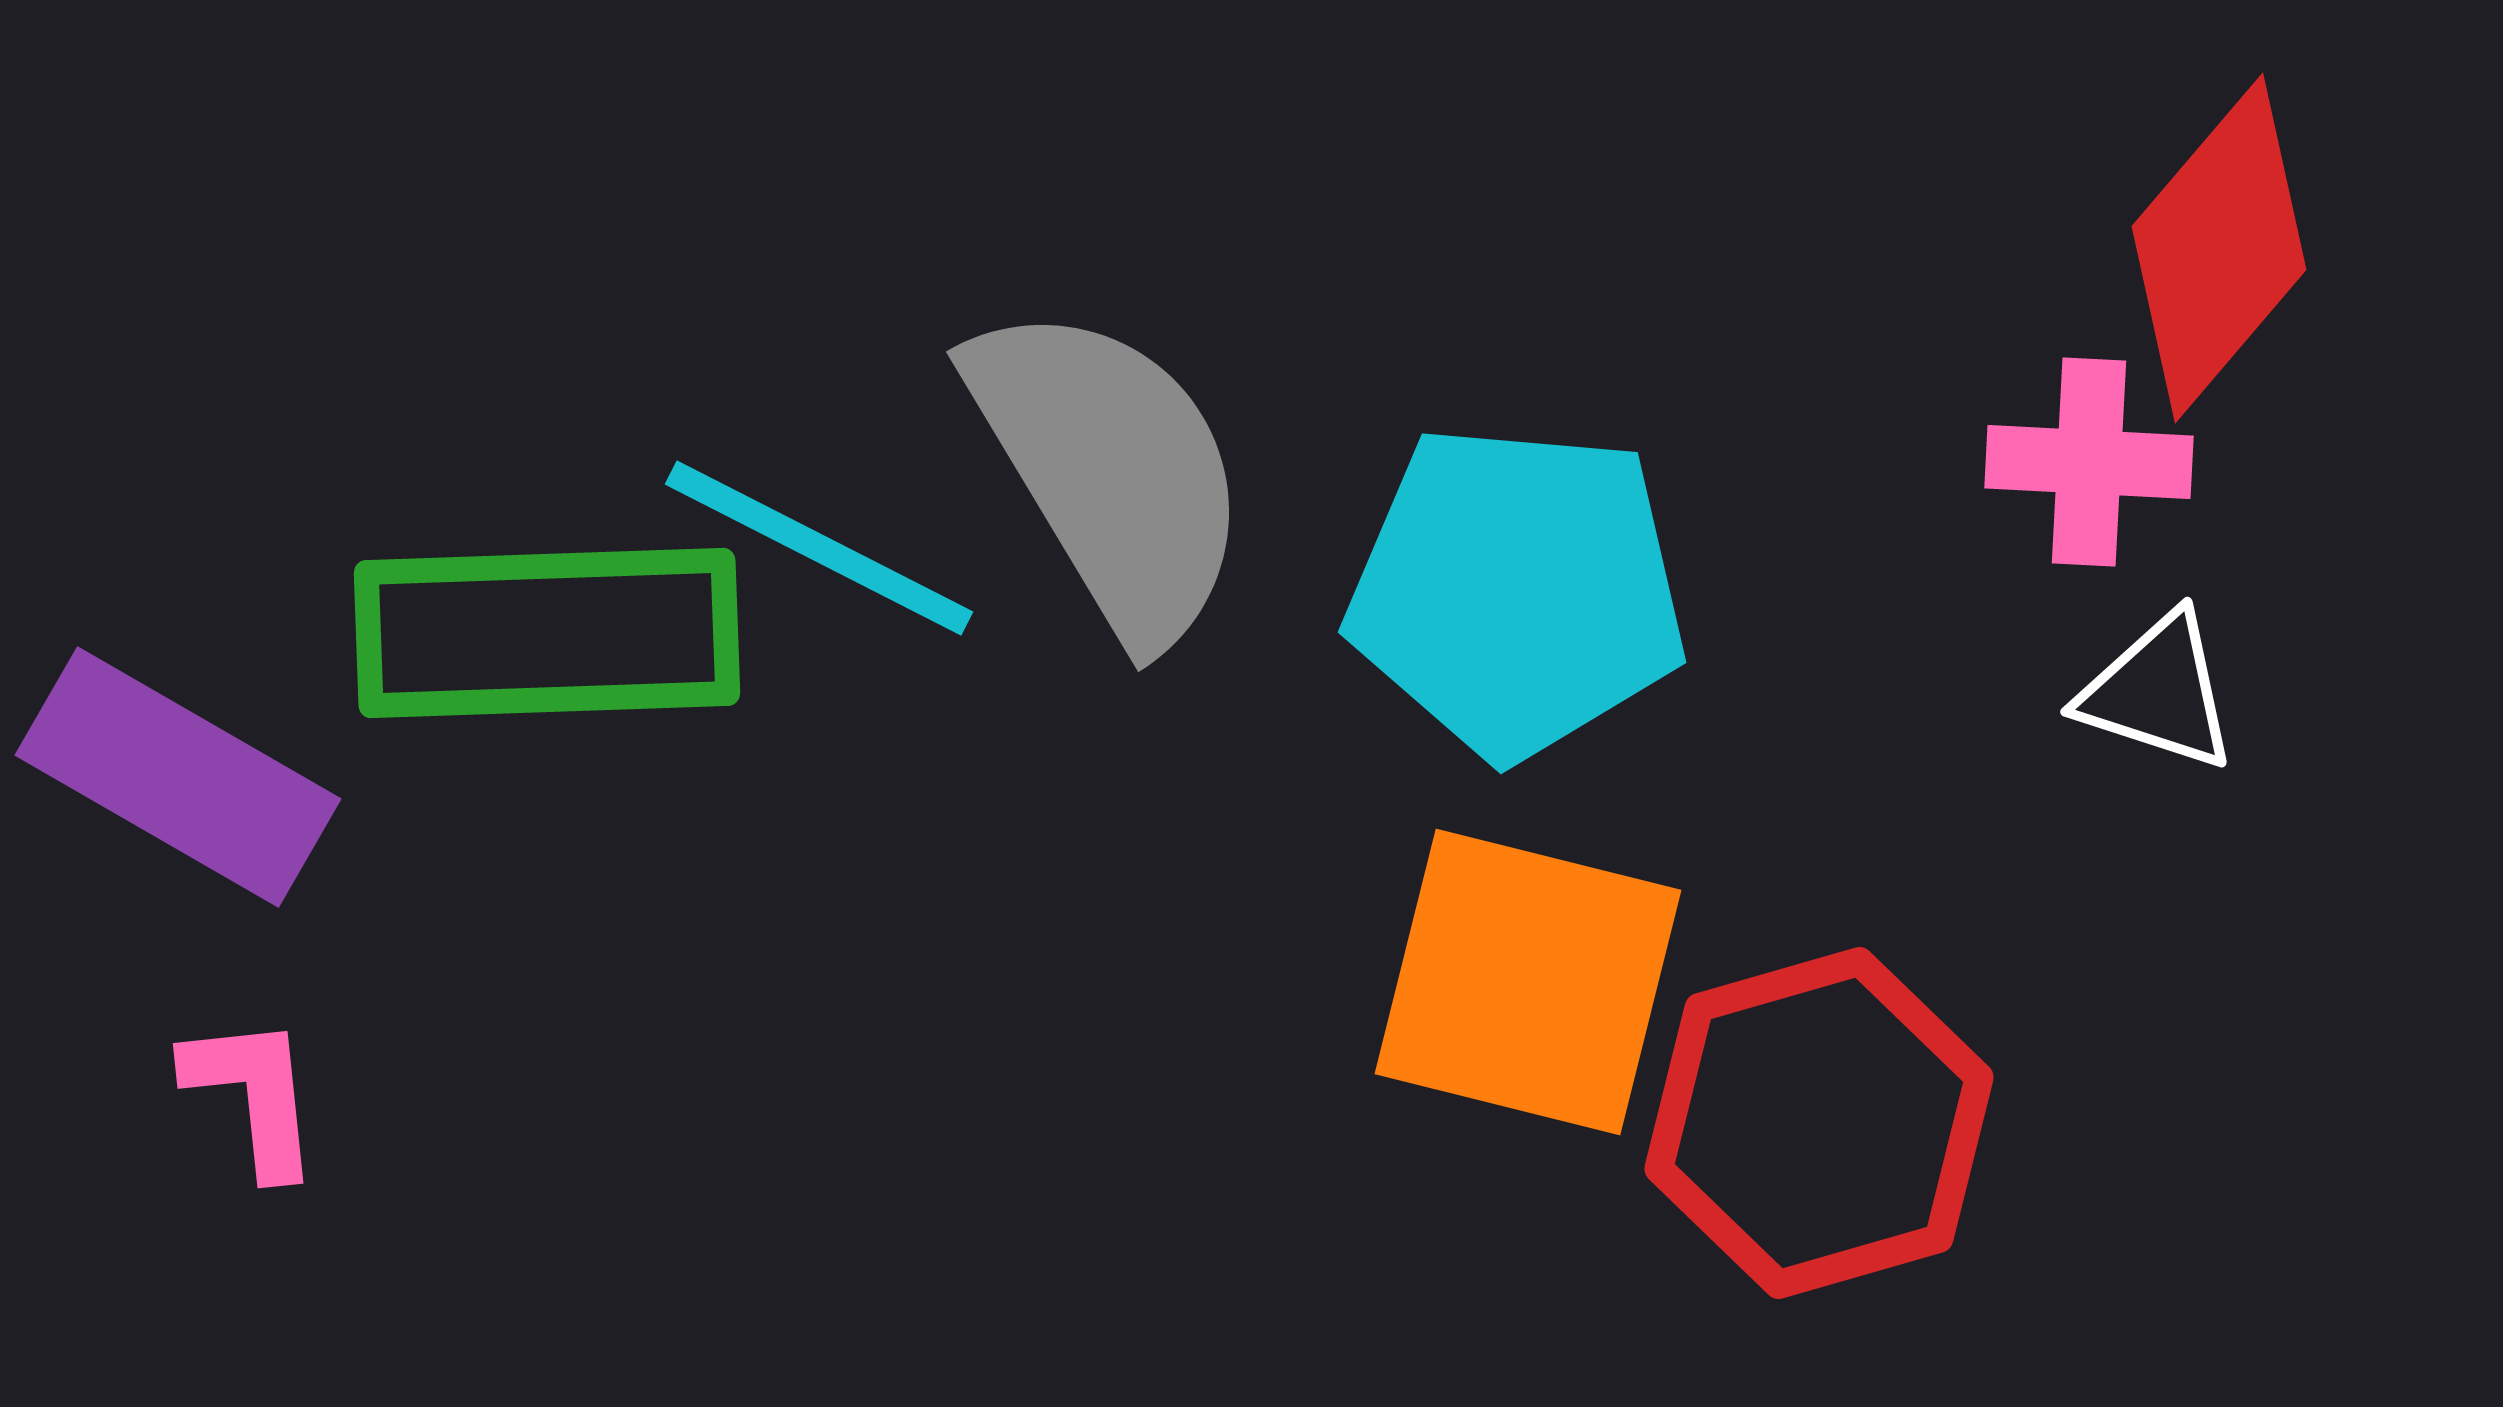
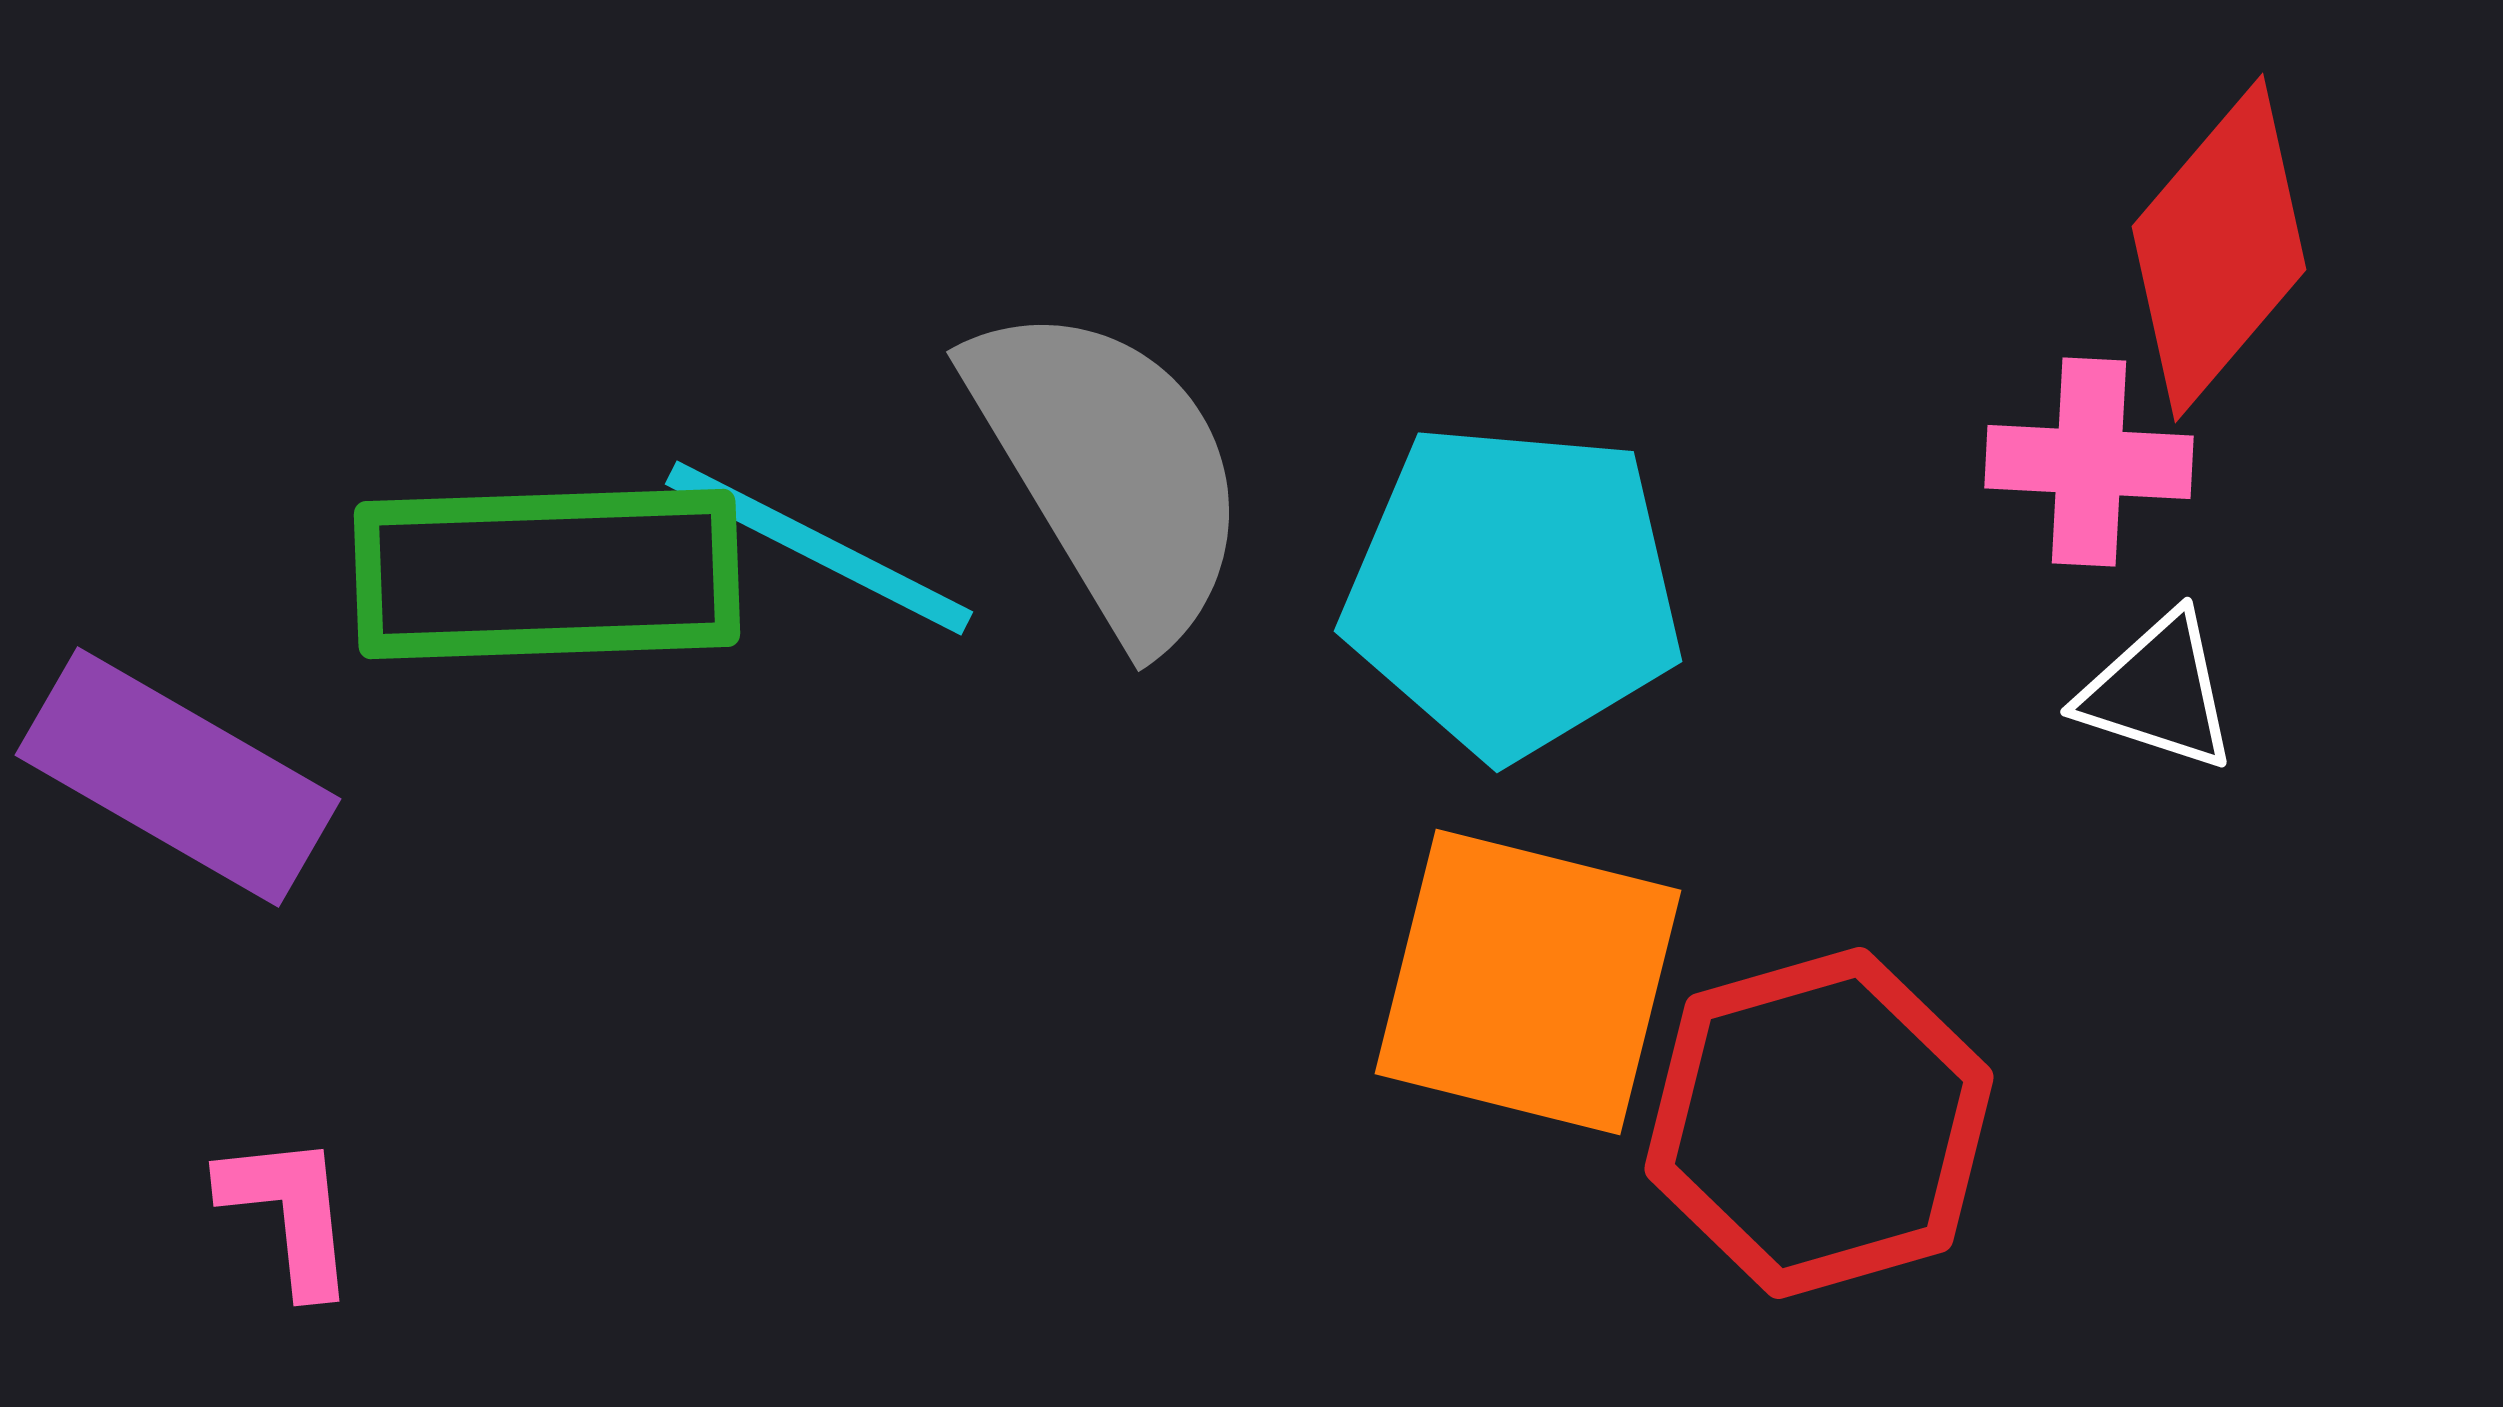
cyan pentagon: moved 4 px left, 1 px up
green rectangle: moved 59 px up
pink L-shape: moved 36 px right, 118 px down
